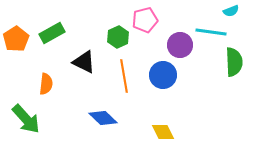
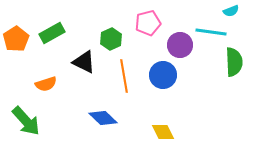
pink pentagon: moved 3 px right, 3 px down
green hexagon: moved 7 px left, 2 px down
orange semicircle: rotated 65 degrees clockwise
green arrow: moved 2 px down
